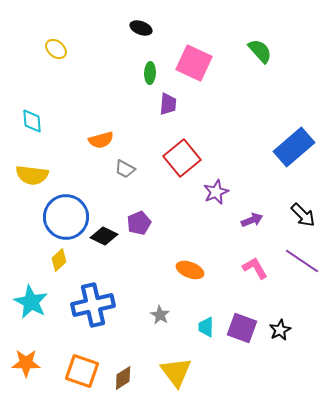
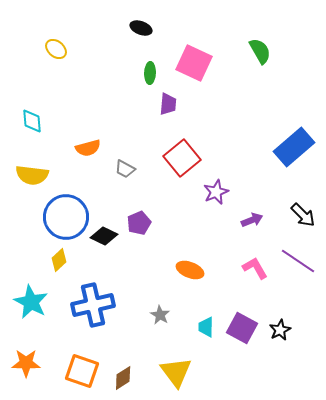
green semicircle: rotated 12 degrees clockwise
orange semicircle: moved 13 px left, 8 px down
purple line: moved 4 px left
purple square: rotated 8 degrees clockwise
